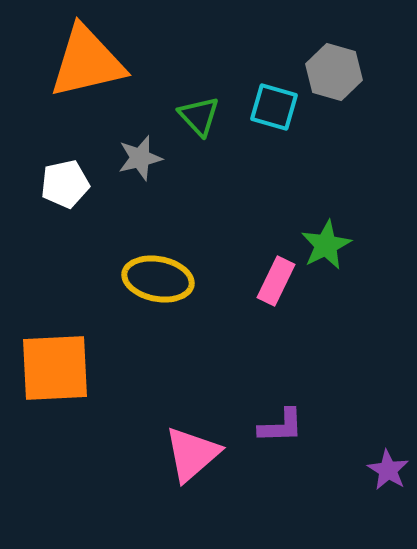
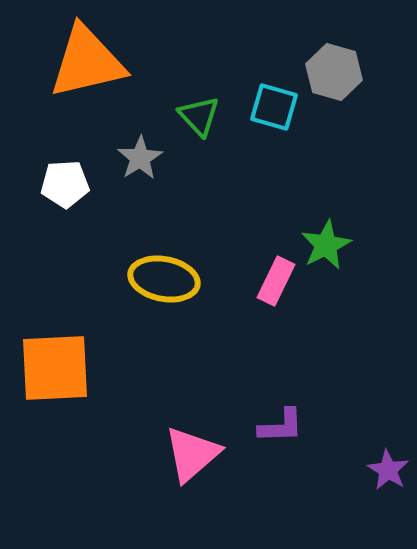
gray star: rotated 18 degrees counterclockwise
white pentagon: rotated 9 degrees clockwise
yellow ellipse: moved 6 px right
